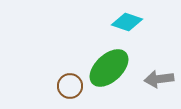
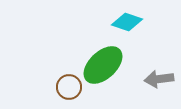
green ellipse: moved 6 px left, 3 px up
brown circle: moved 1 px left, 1 px down
